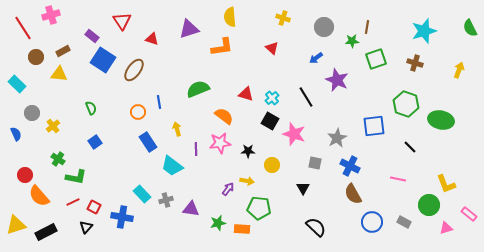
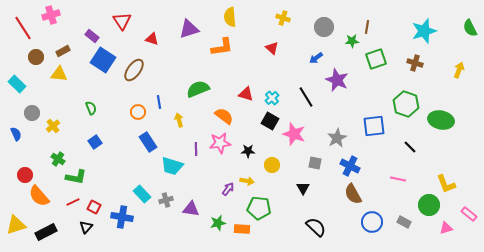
yellow arrow at (177, 129): moved 2 px right, 9 px up
cyan trapezoid at (172, 166): rotated 20 degrees counterclockwise
